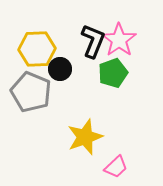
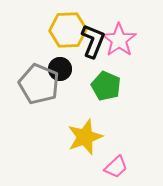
yellow hexagon: moved 31 px right, 19 px up
green pentagon: moved 7 px left, 13 px down; rotated 28 degrees counterclockwise
gray pentagon: moved 8 px right, 8 px up
